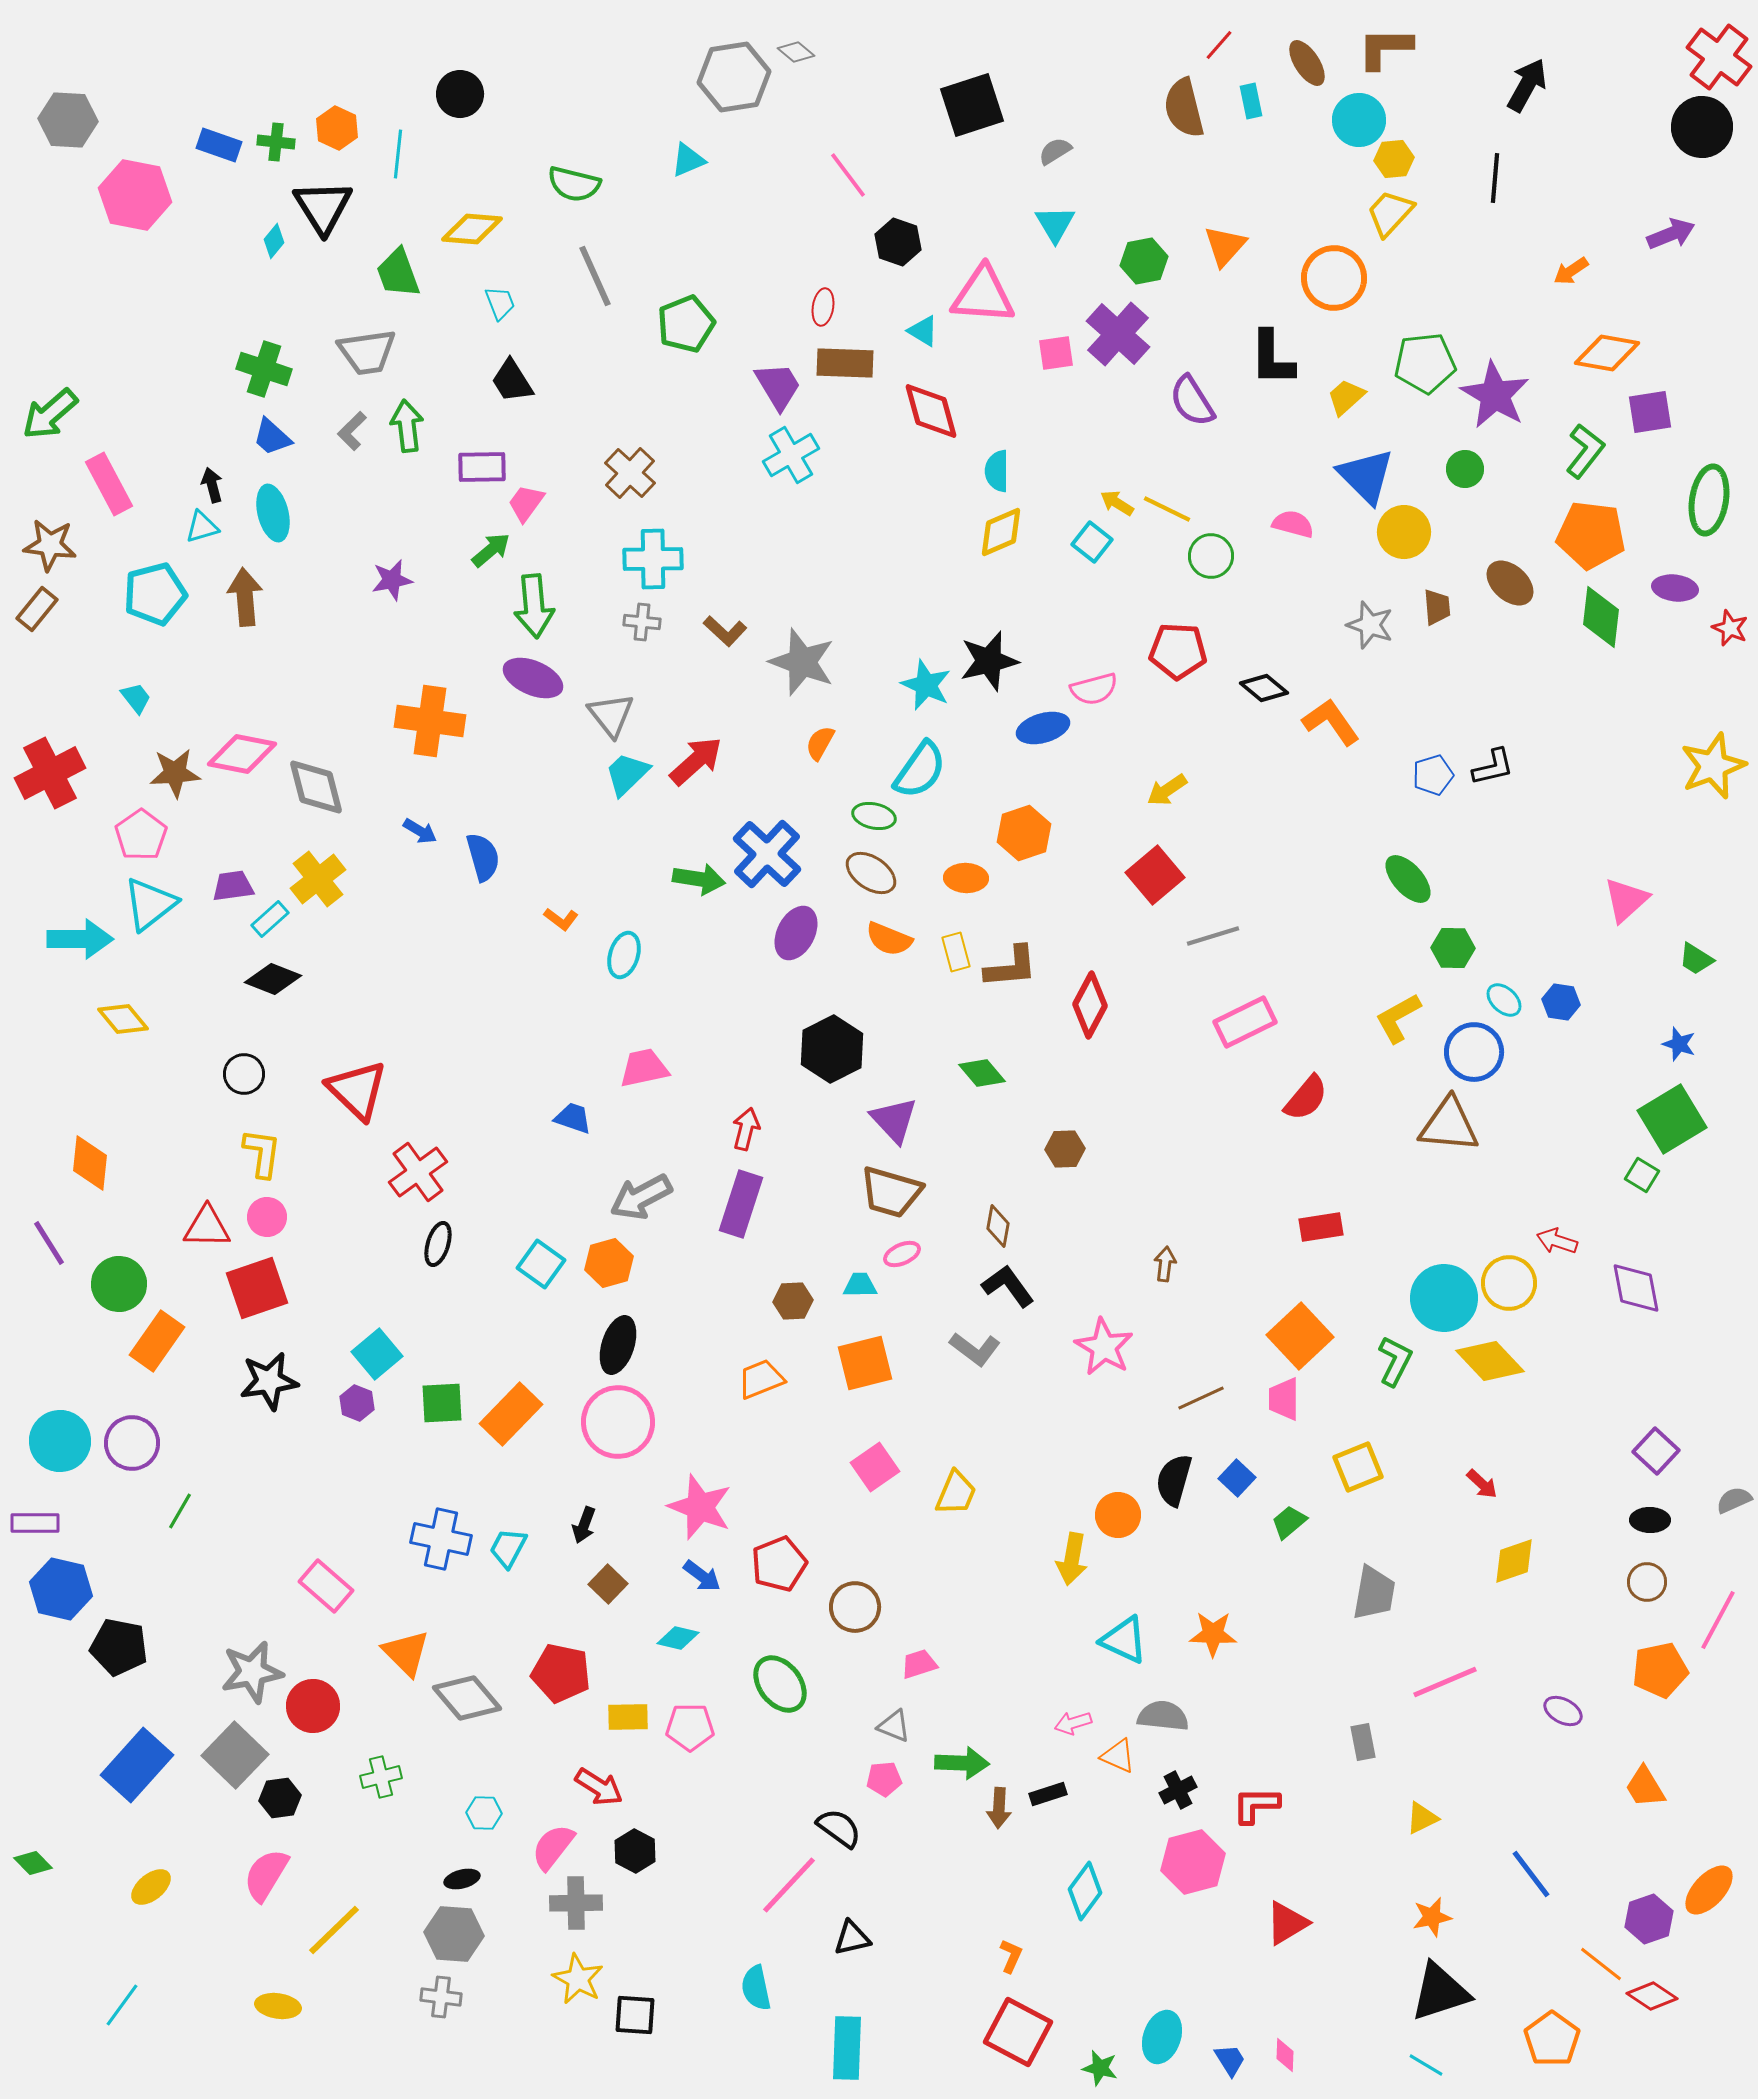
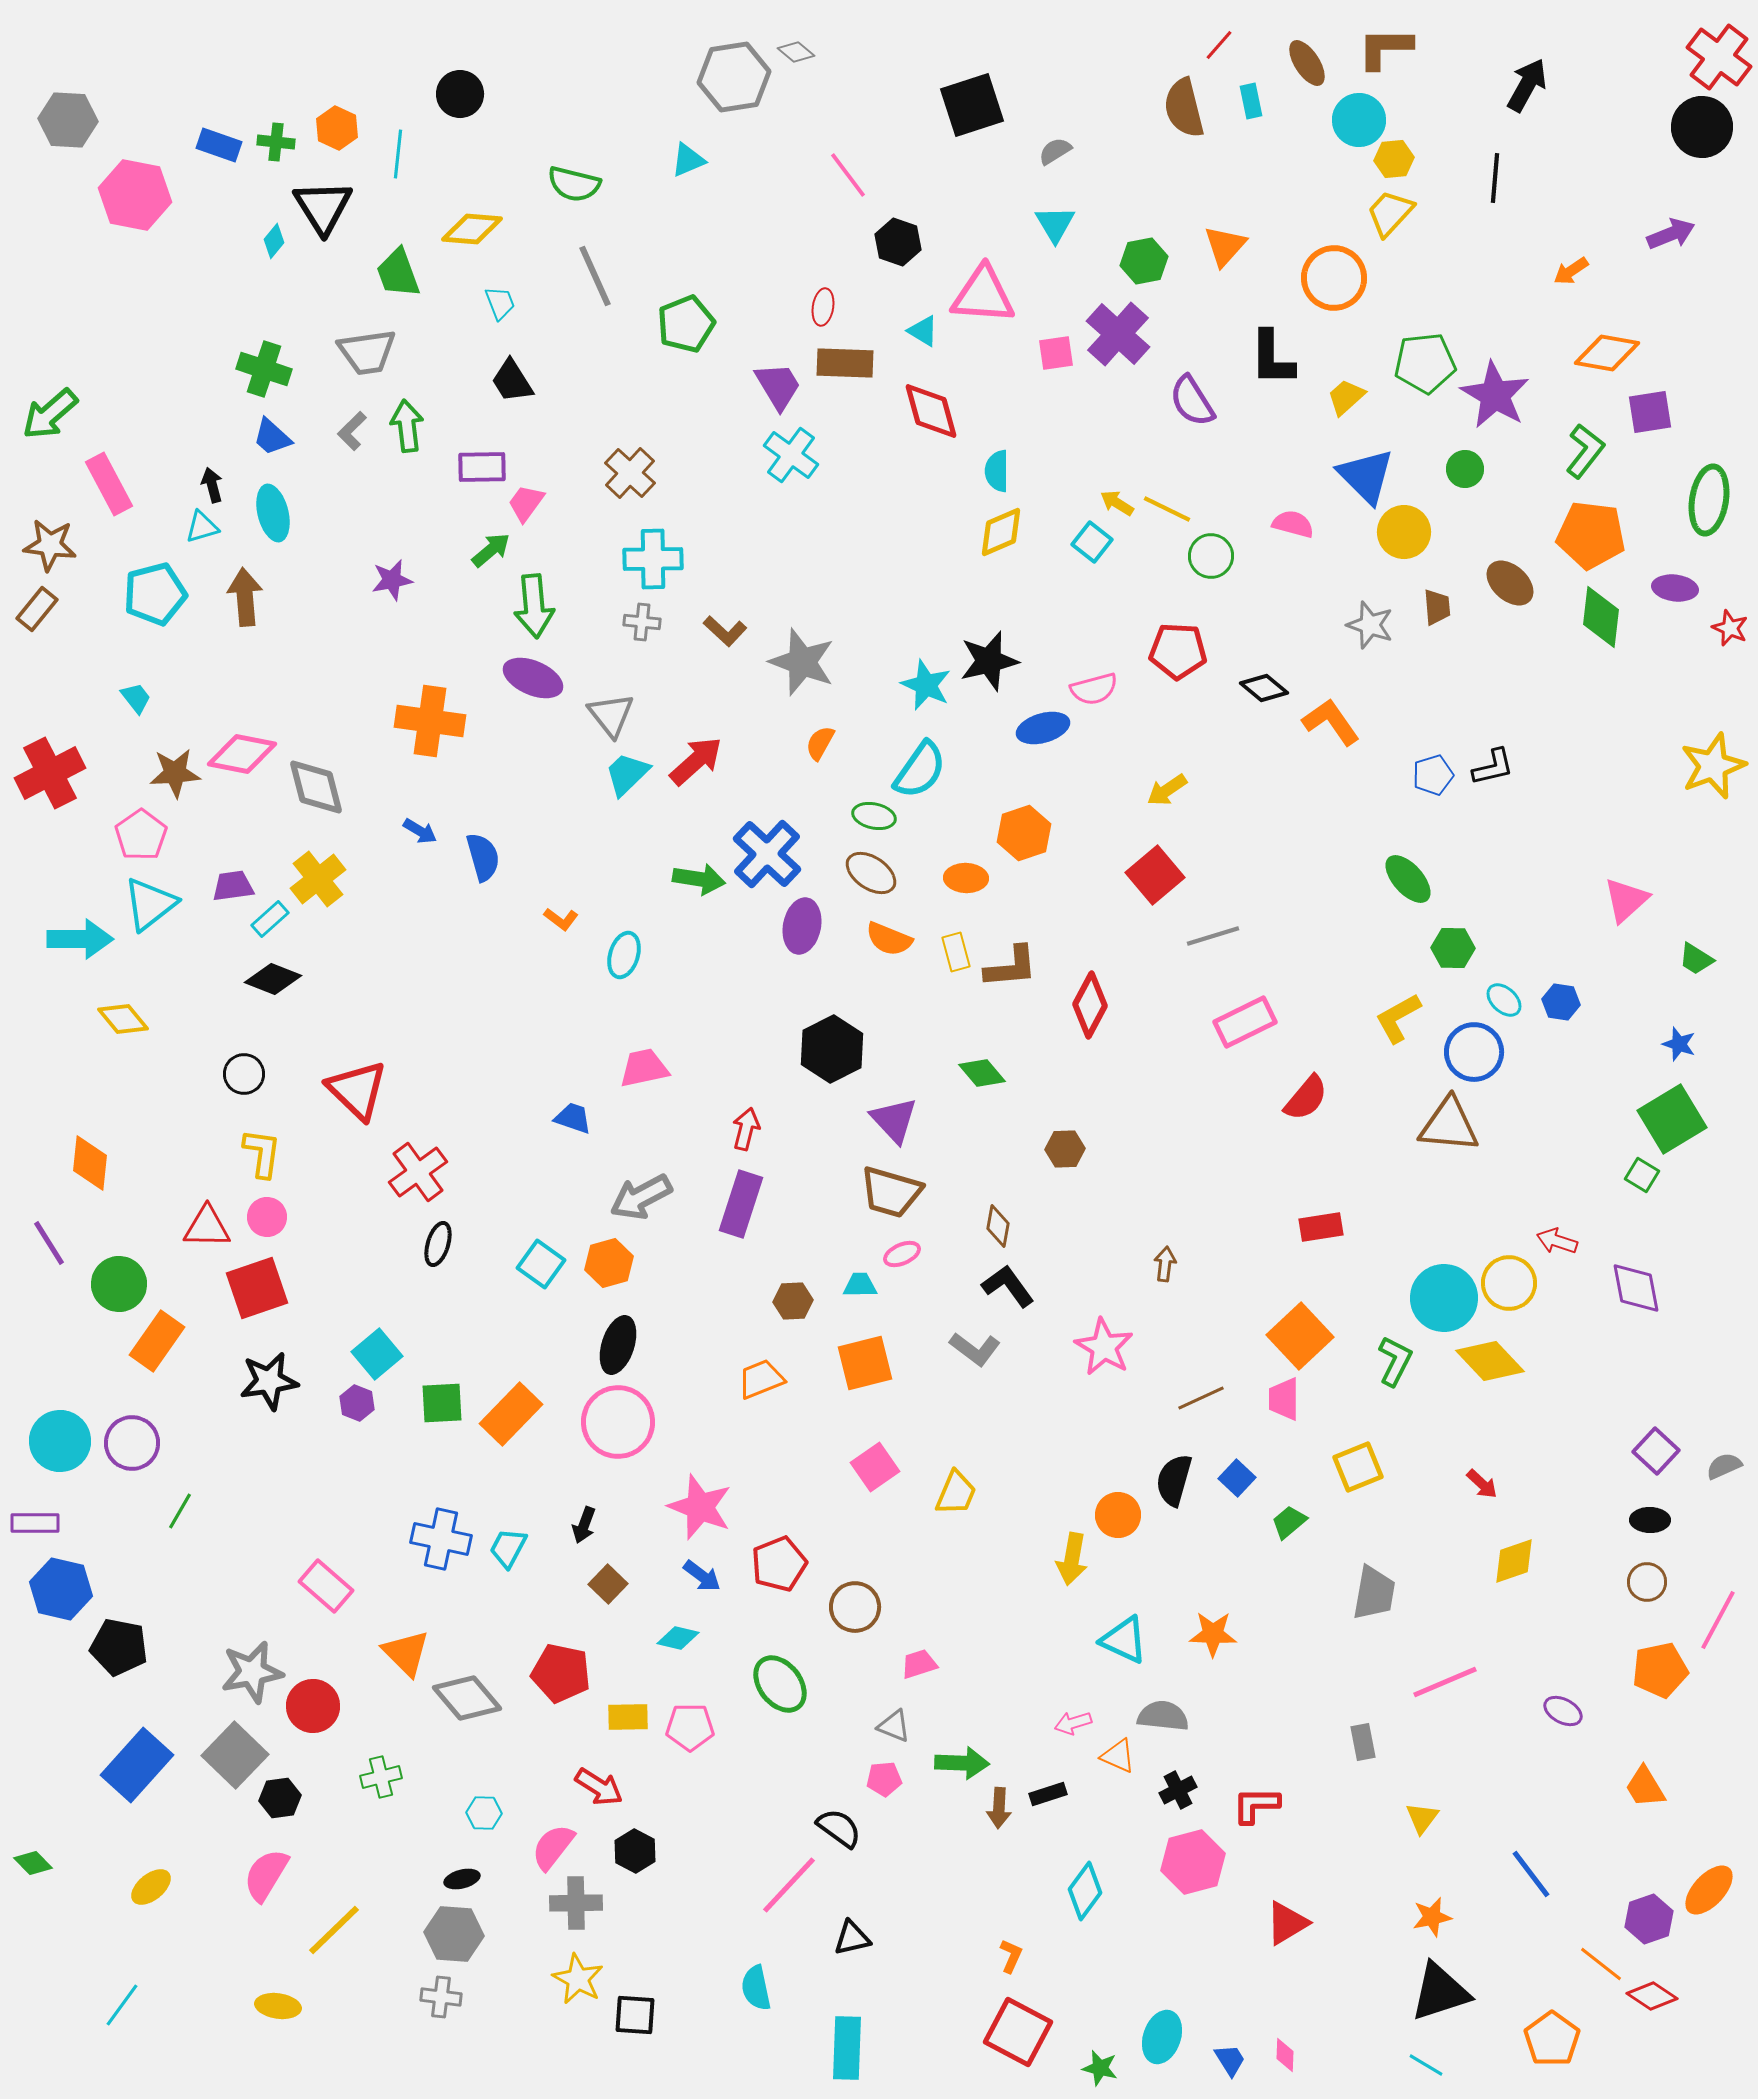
cyan cross at (791, 455): rotated 24 degrees counterclockwise
purple ellipse at (796, 933): moved 6 px right, 7 px up; rotated 16 degrees counterclockwise
gray semicircle at (1734, 1500): moved 10 px left, 34 px up
yellow triangle at (1422, 1818): rotated 27 degrees counterclockwise
